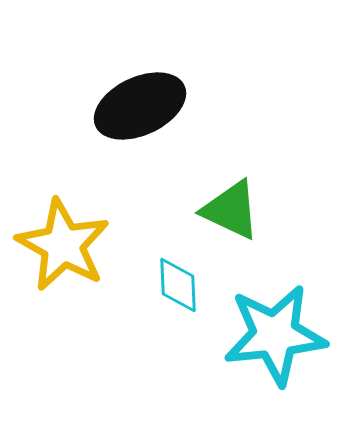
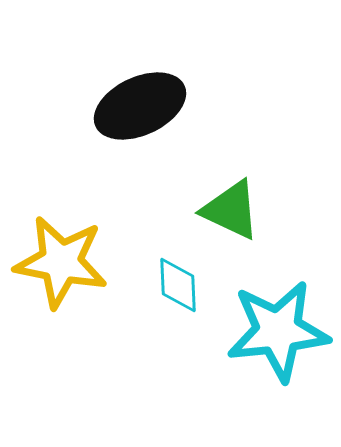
yellow star: moved 2 px left, 17 px down; rotated 18 degrees counterclockwise
cyan star: moved 3 px right, 4 px up
